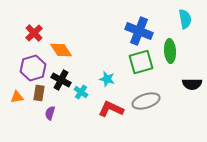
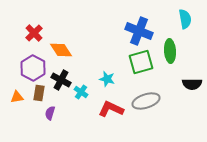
purple hexagon: rotated 15 degrees counterclockwise
